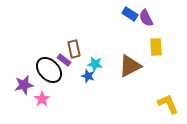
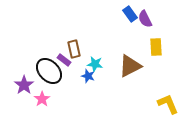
blue rectangle: rotated 21 degrees clockwise
purple semicircle: moved 1 px left, 1 px down
black ellipse: moved 1 px down
purple star: rotated 24 degrees counterclockwise
